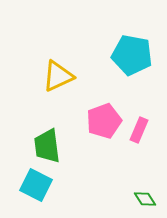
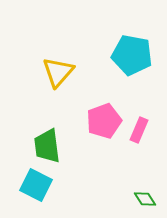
yellow triangle: moved 4 px up; rotated 24 degrees counterclockwise
